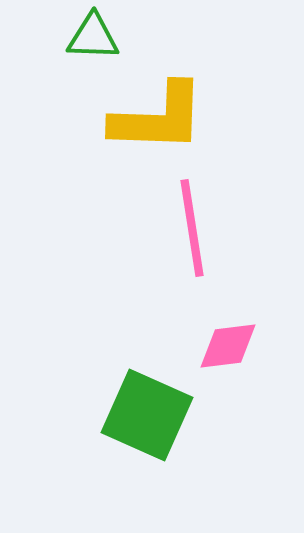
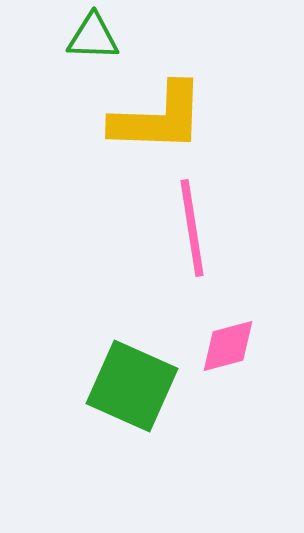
pink diamond: rotated 8 degrees counterclockwise
green square: moved 15 px left, 29 px up
